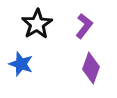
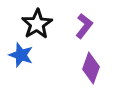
blue star: moved 9 px up
